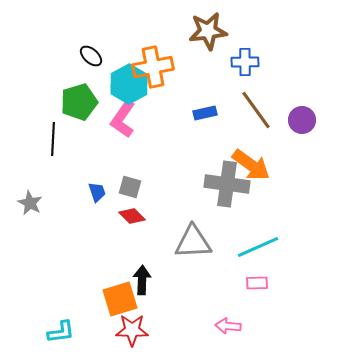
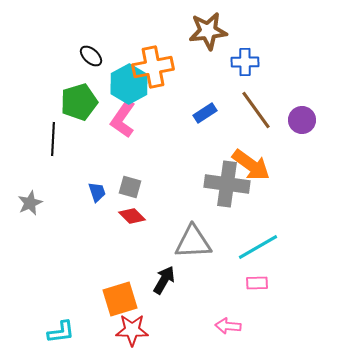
blue rectangle: rotated 20 degrees counterclockwise
gray star: rotated 20 degrees clockwise
cyan line: rotated 6 degrees counterclockwise
black arrow: moved 22 px right; rotated 28 degrees clockwise
